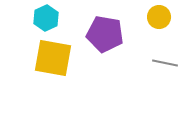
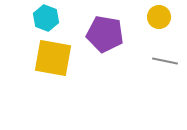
cyan hexagon: rotated 15 degrees counterclockwise
gray line: moved 2 px up
